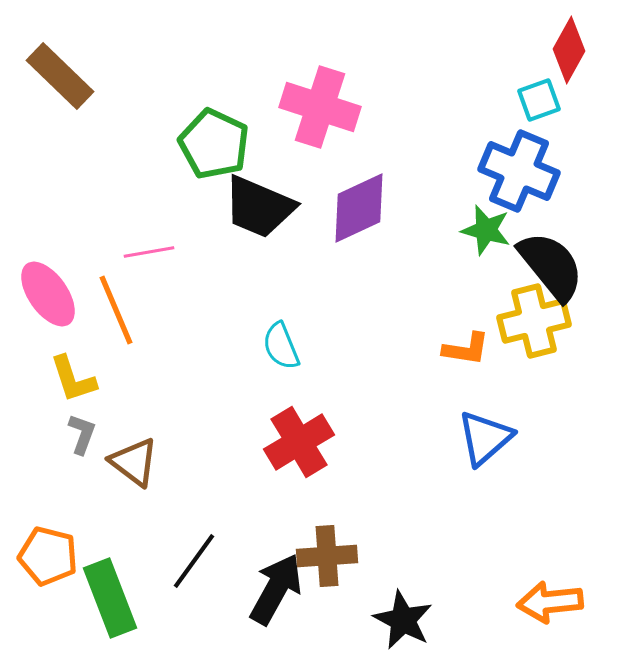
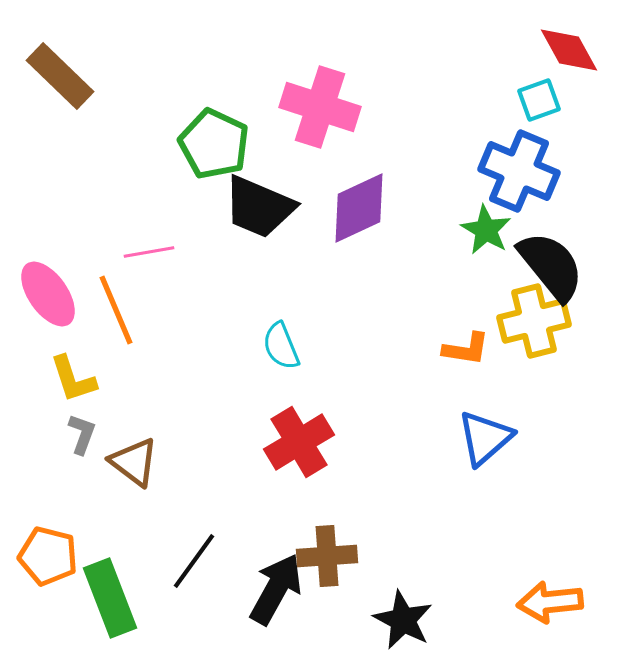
red diamond: rotated 58 degrees counterclockwise
green star: rotated 15 degrees clockwise
